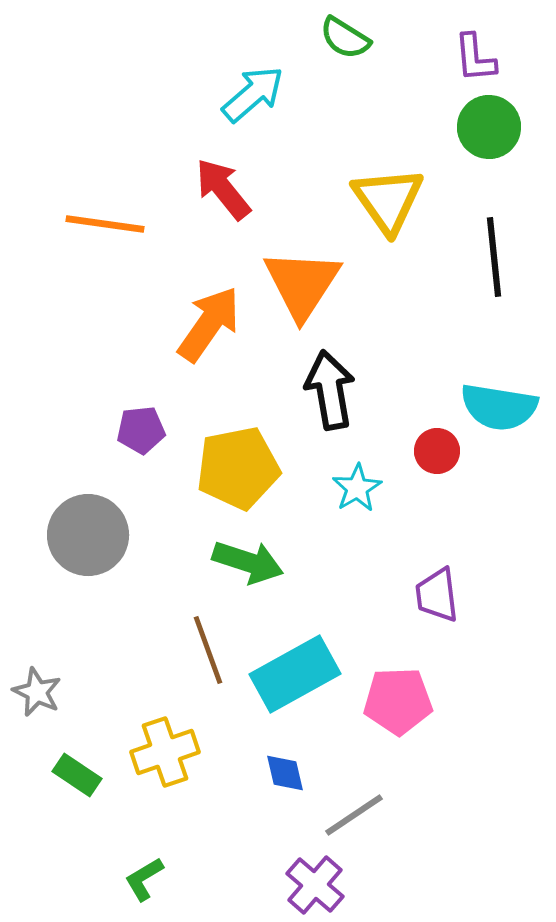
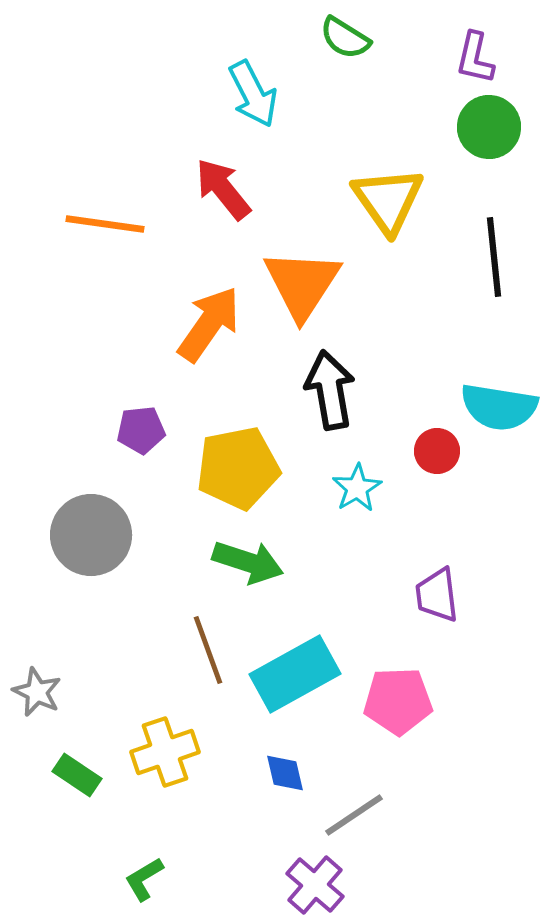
purple L-shape: rotated 18 degrees clockwise
cyan arrow: rotated 104 degrees clockwise
gray circle: moved 3 px right
